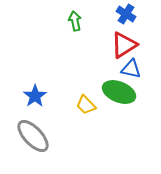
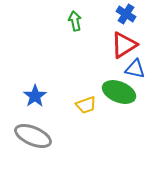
blue triangle: moved 4 px right
yellow trapezoid: rotated 65 degrees counterclockwise
gray ellipse: rotated 24 degrees counterclockwise
